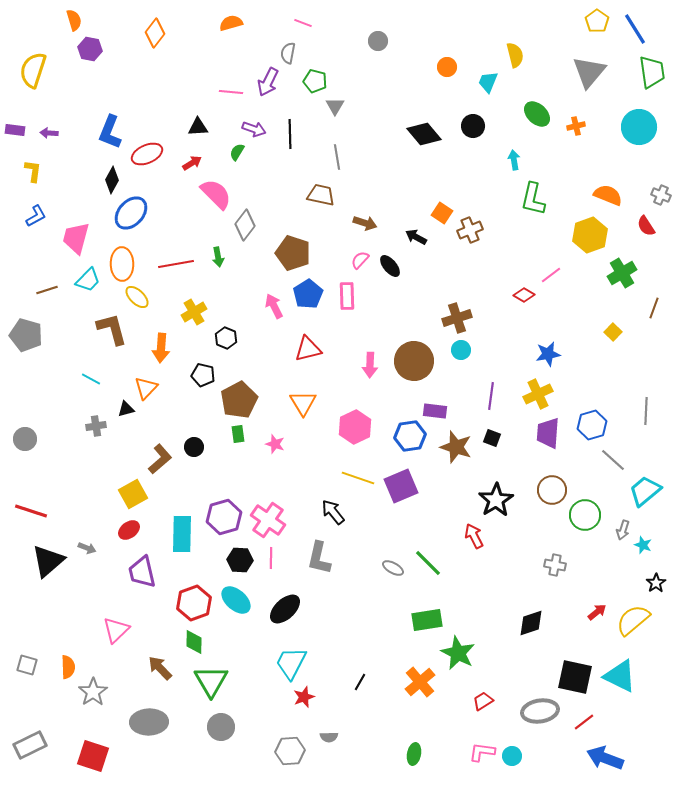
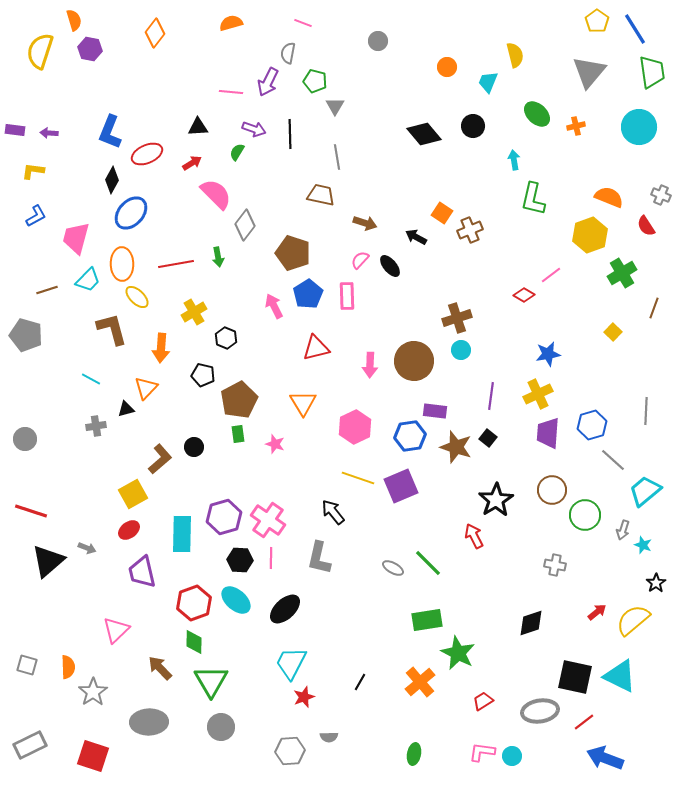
yellow semicircle at (33, 70): moved 7 px right, 19 px up
yellow L-shape at (33, 171): rotated 90 degrees counterclockwise
orange semicircle at (608, 195): moved 1 px right, 2 px down
red triangle at (308, 349): moved 8 px right, 1 px up
black square at (492, 438): moved 4 px left; rotated 18 degrees clockwise
